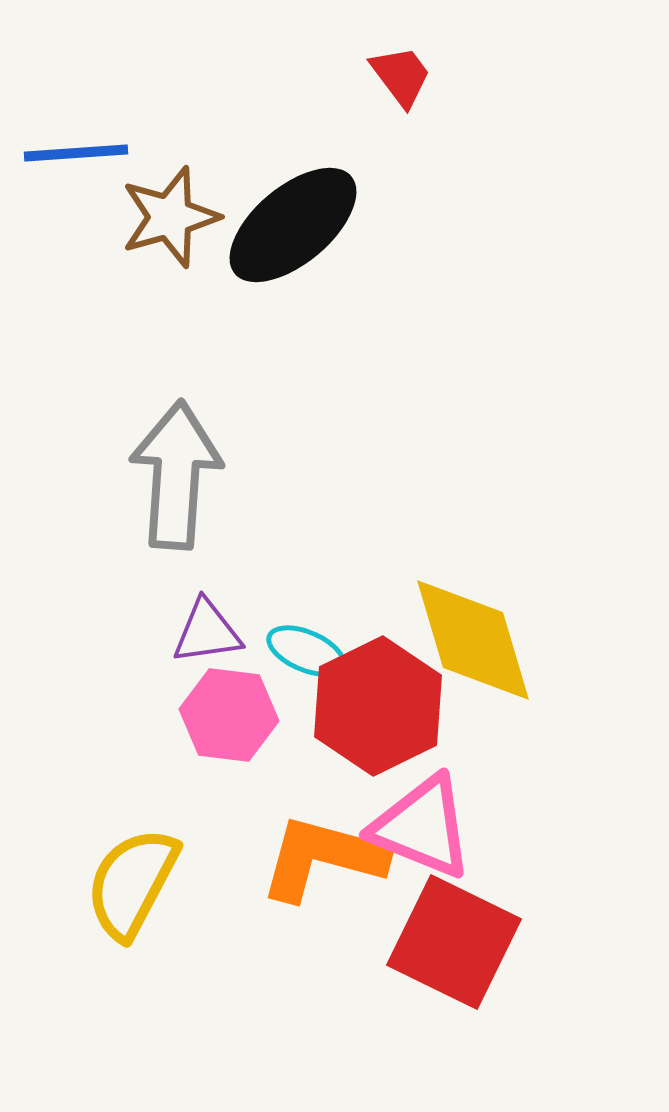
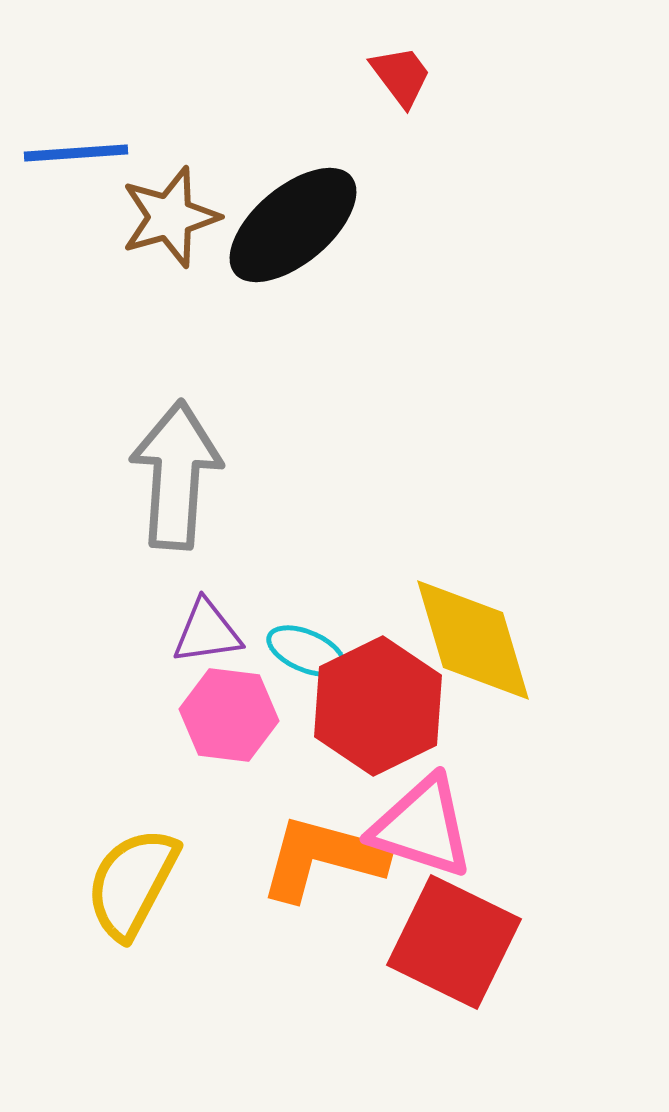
pink triangle: rotated 4 degrees counterclockwise
